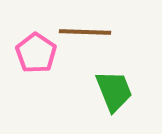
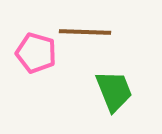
pink pentagon: rotated 18 degrees counterclockwise
